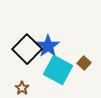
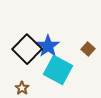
brown square: moved 4 px right, 14 px up
